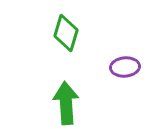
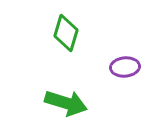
green arrow: rotated 111 degrees clockwise
